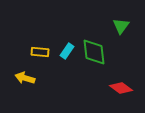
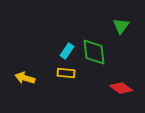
yellow rectangle: moved 26 px right, 21 px down
